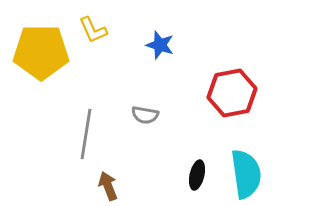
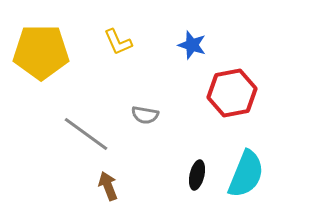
yellow L-shape: moved 25 px right, 12 px down
blue star: moved 32 px right
gray line: rotated 63 degrees counterclockwise
cyan semicircle: rotated 30 degrees clockwise
